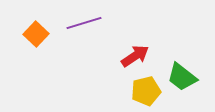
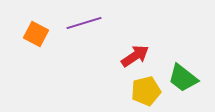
orange square: rotated 15 degrees counterclockwise
green trapezoid: moved 1 px right, 1 px down
